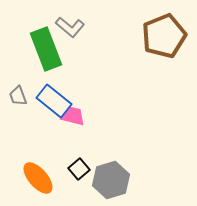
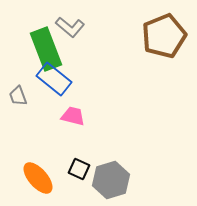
blue rectangle: moved 22 px up
black square: rotated 25 degrees counterclockwise
